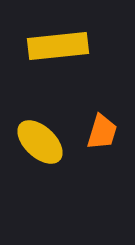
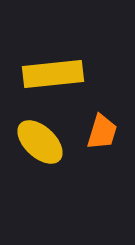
yellow rectangle: moved 5 px left, 28 px down
